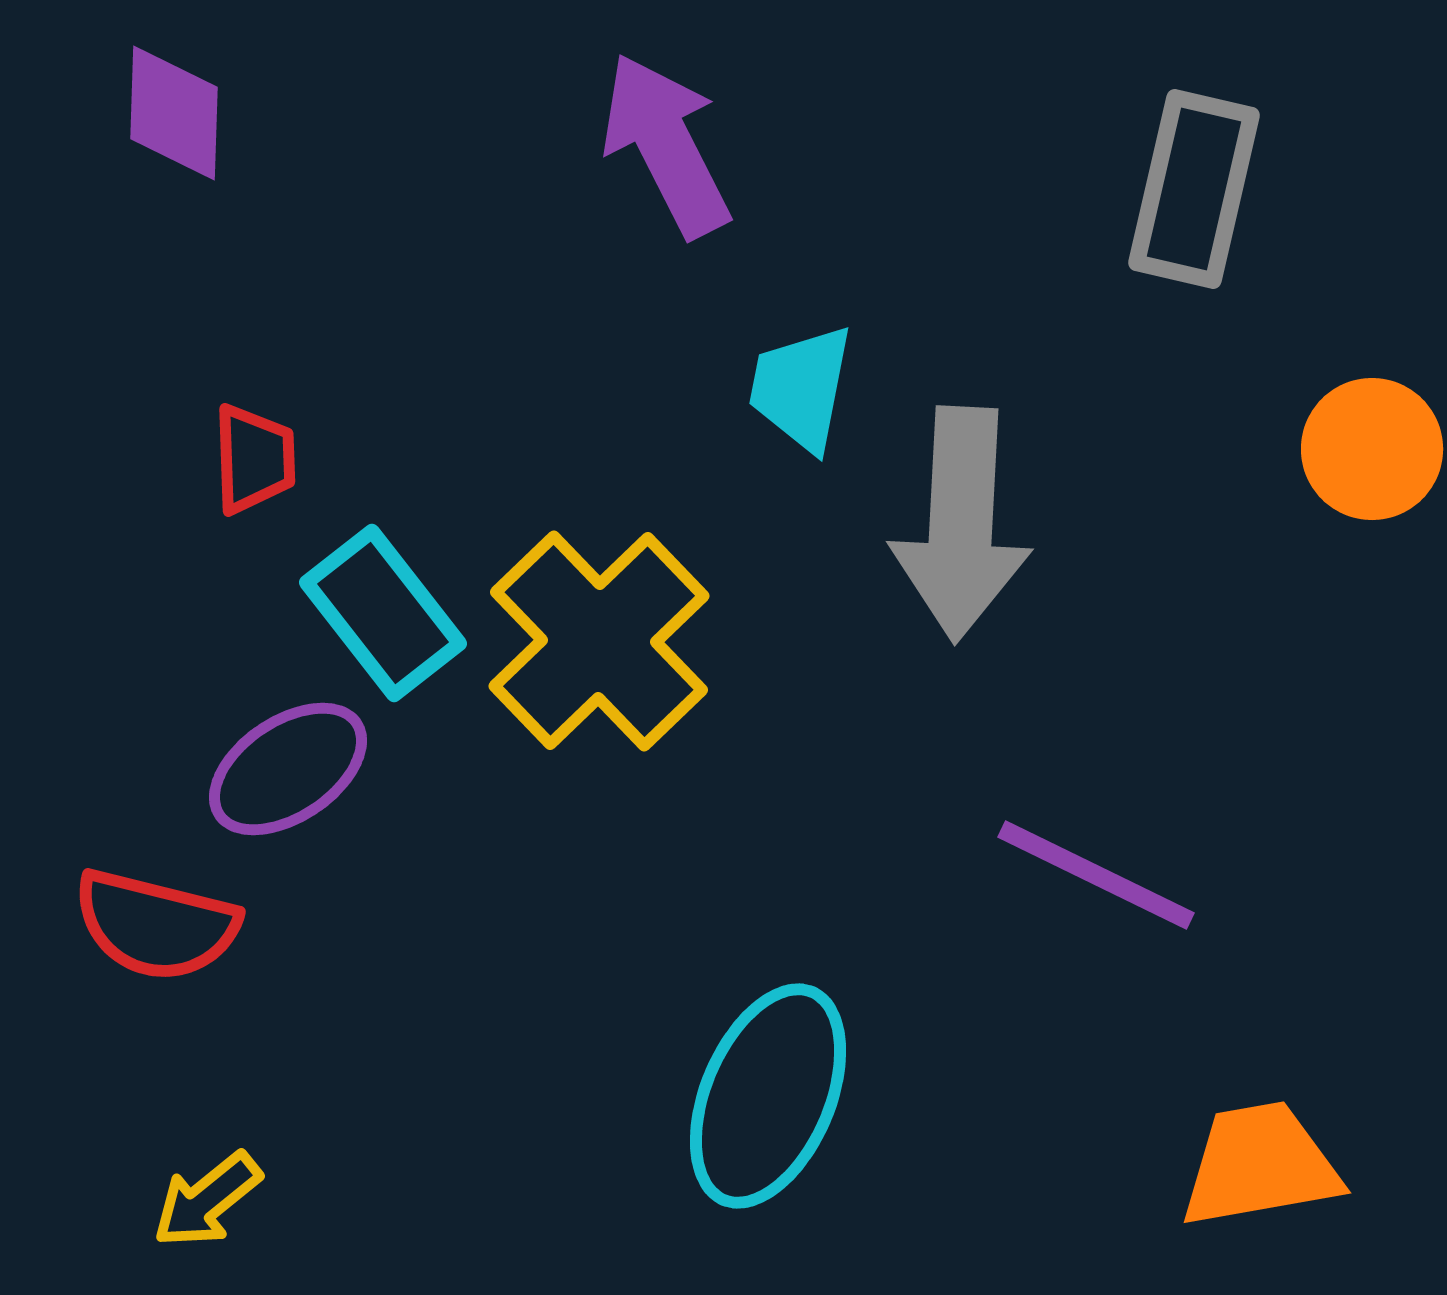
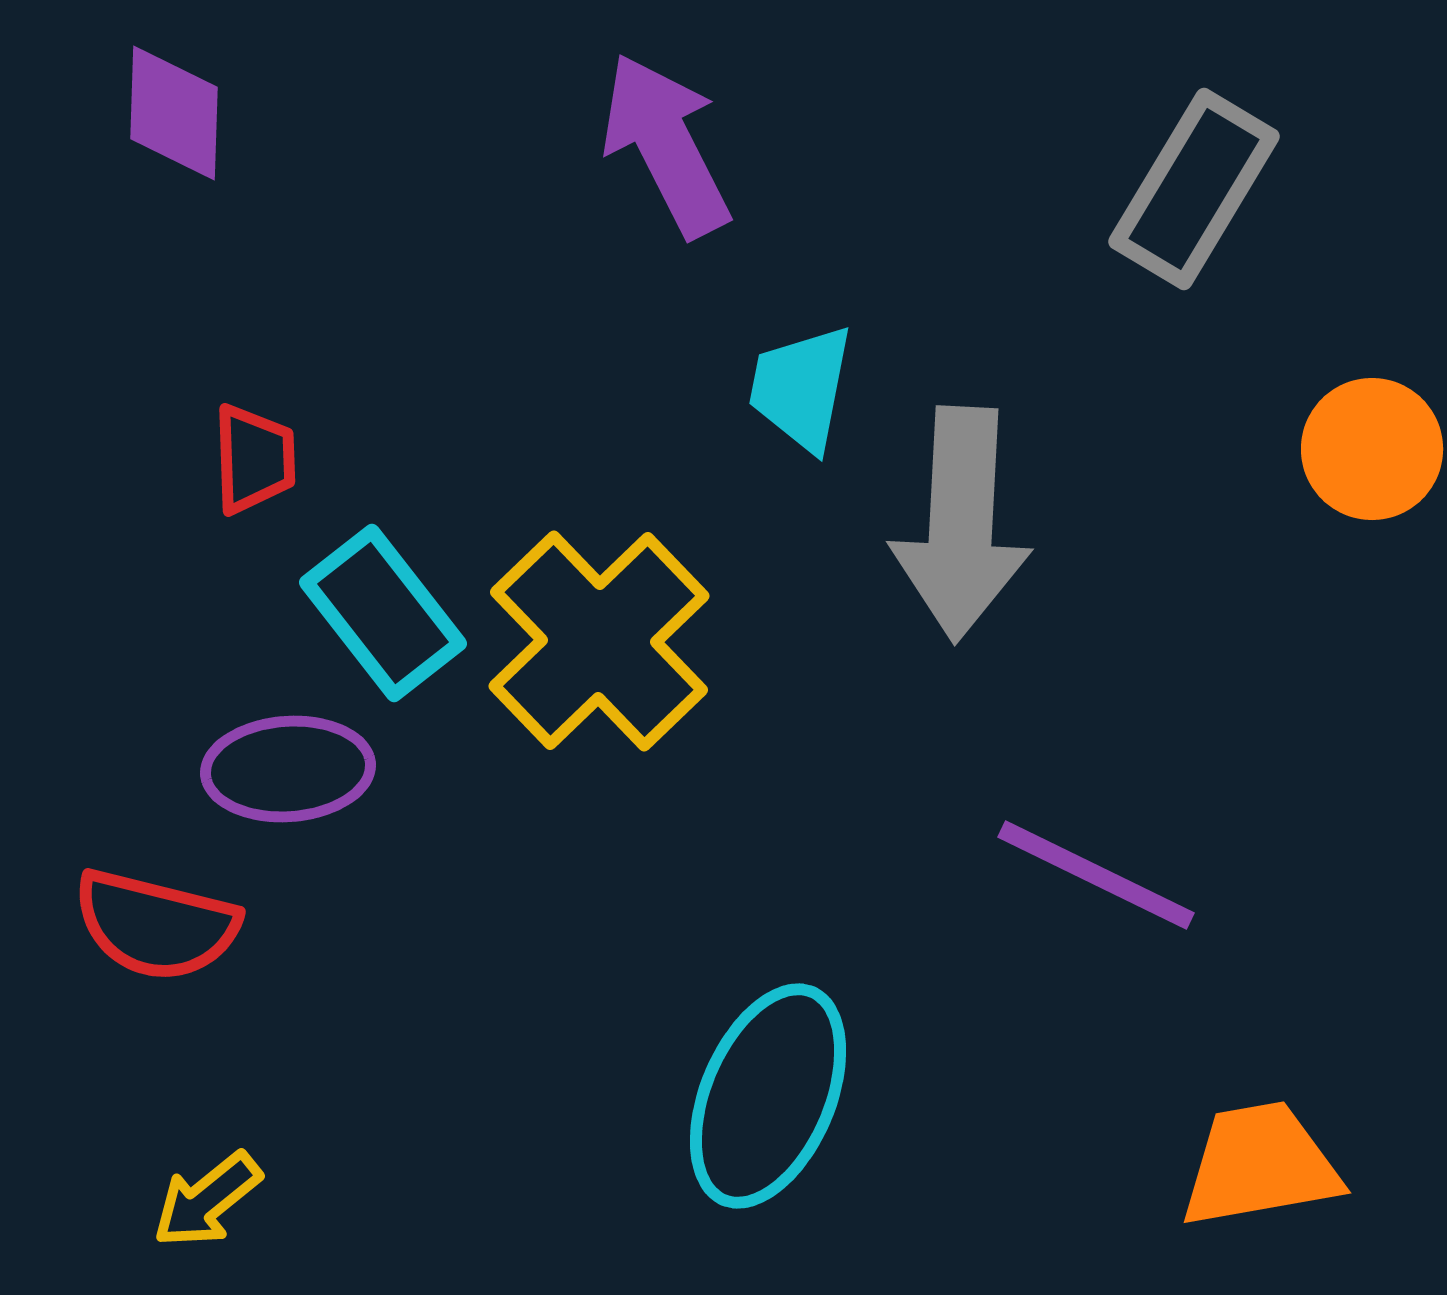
gray rectangle: rotated 18 degrees clockwise
purple ellipse: rotated 30 degrees clockwise
